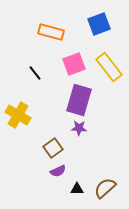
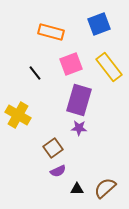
pink square: moved 3 px left
